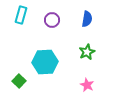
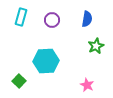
cyan rectangle: moved 2 px down
green star: moved 9 px right, 6 px up
cyan hexagon: moved 1 px right, 1 px up
